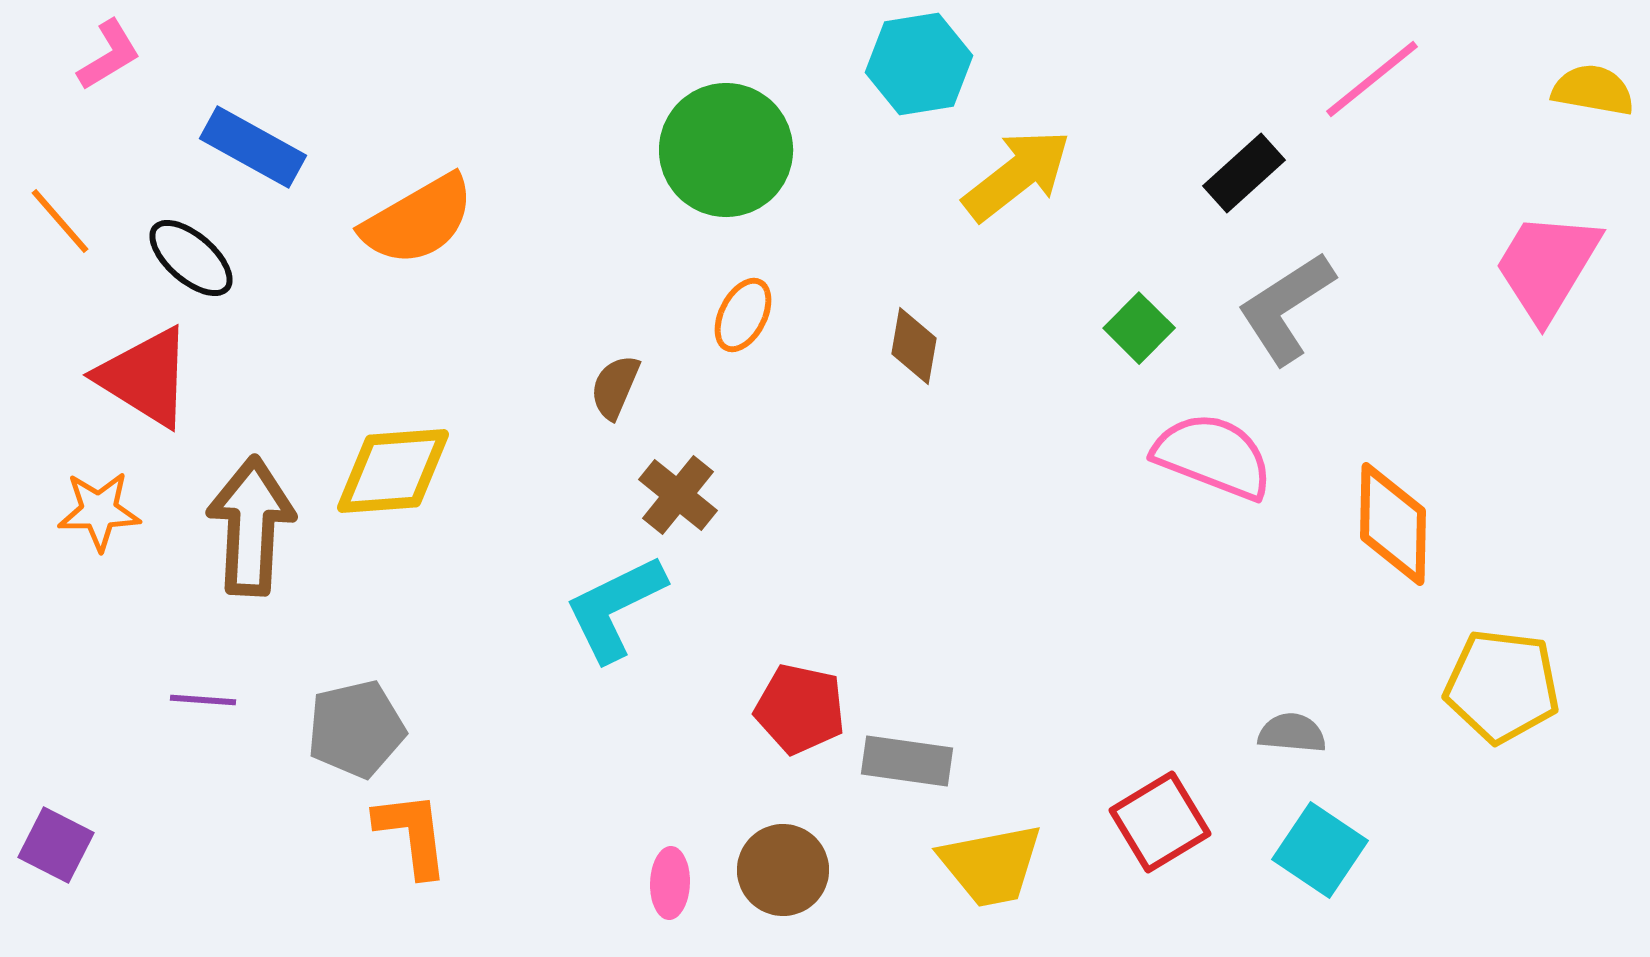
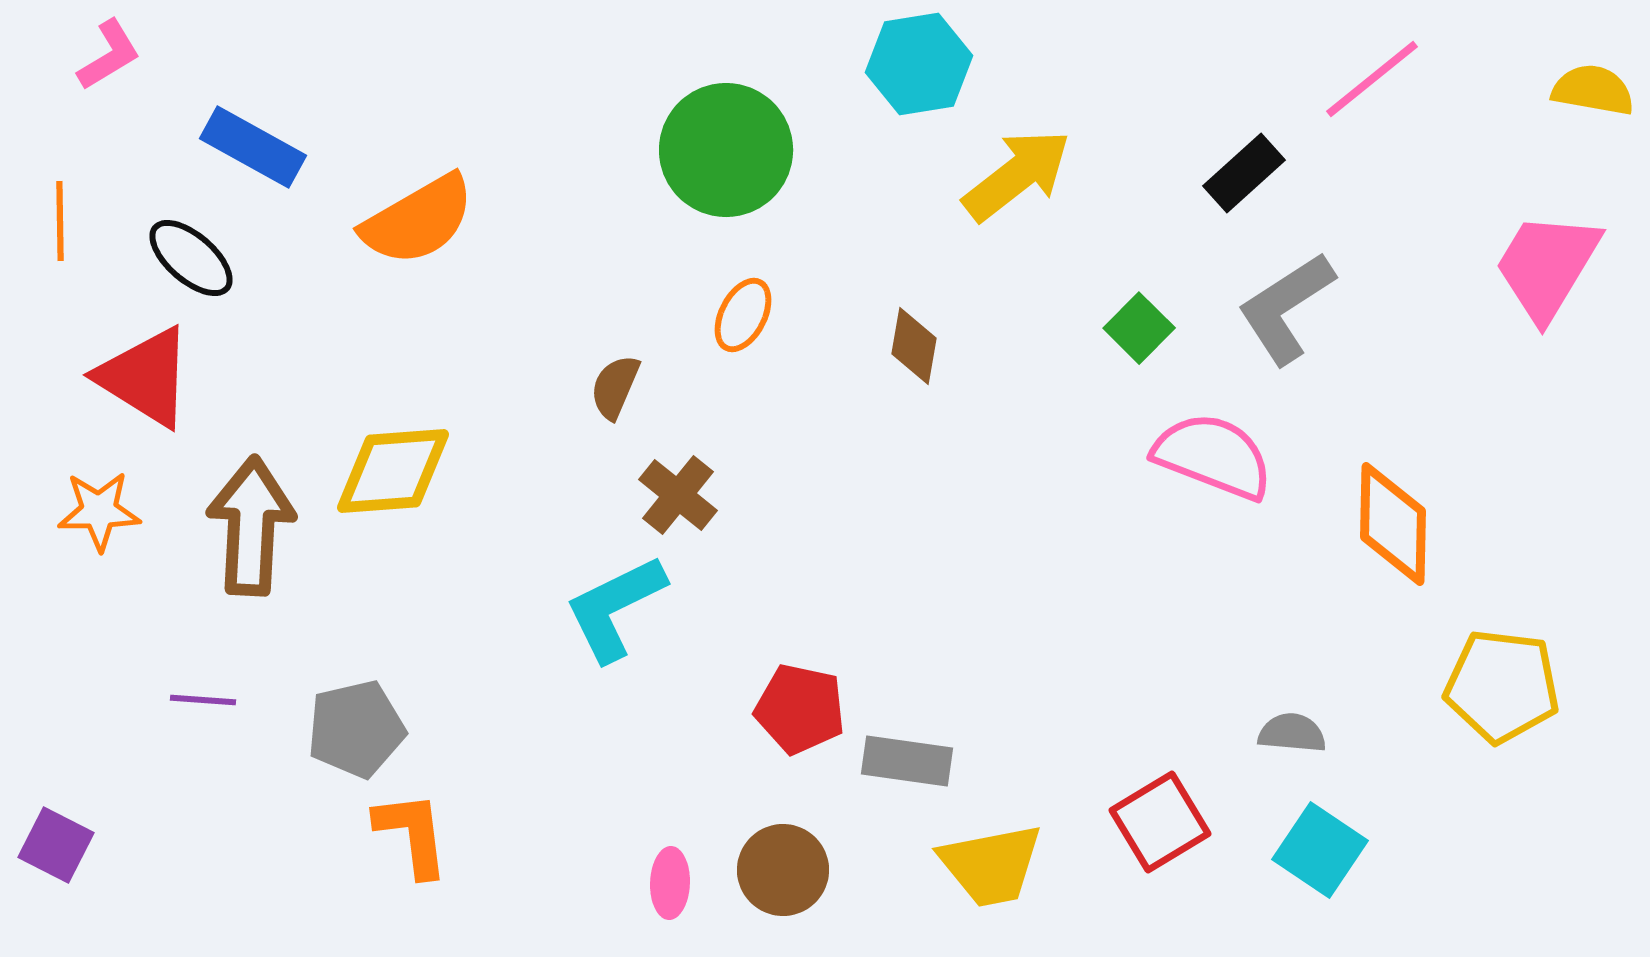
orange line: rotated 40 degrees clockwise
